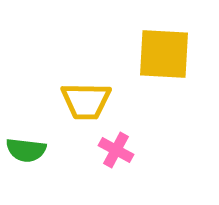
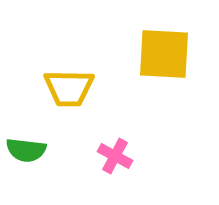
yellow trapezoid: moved 17 px left, 13 px up
pink cross: moved 1 px left, 6 px down
